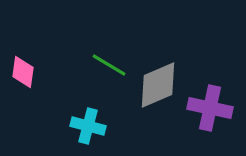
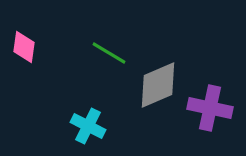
green line: moved 12 px up
pink diamond: moved 1 px right, 25 px up
cyan cross: rotated 12 degrees clockwise
